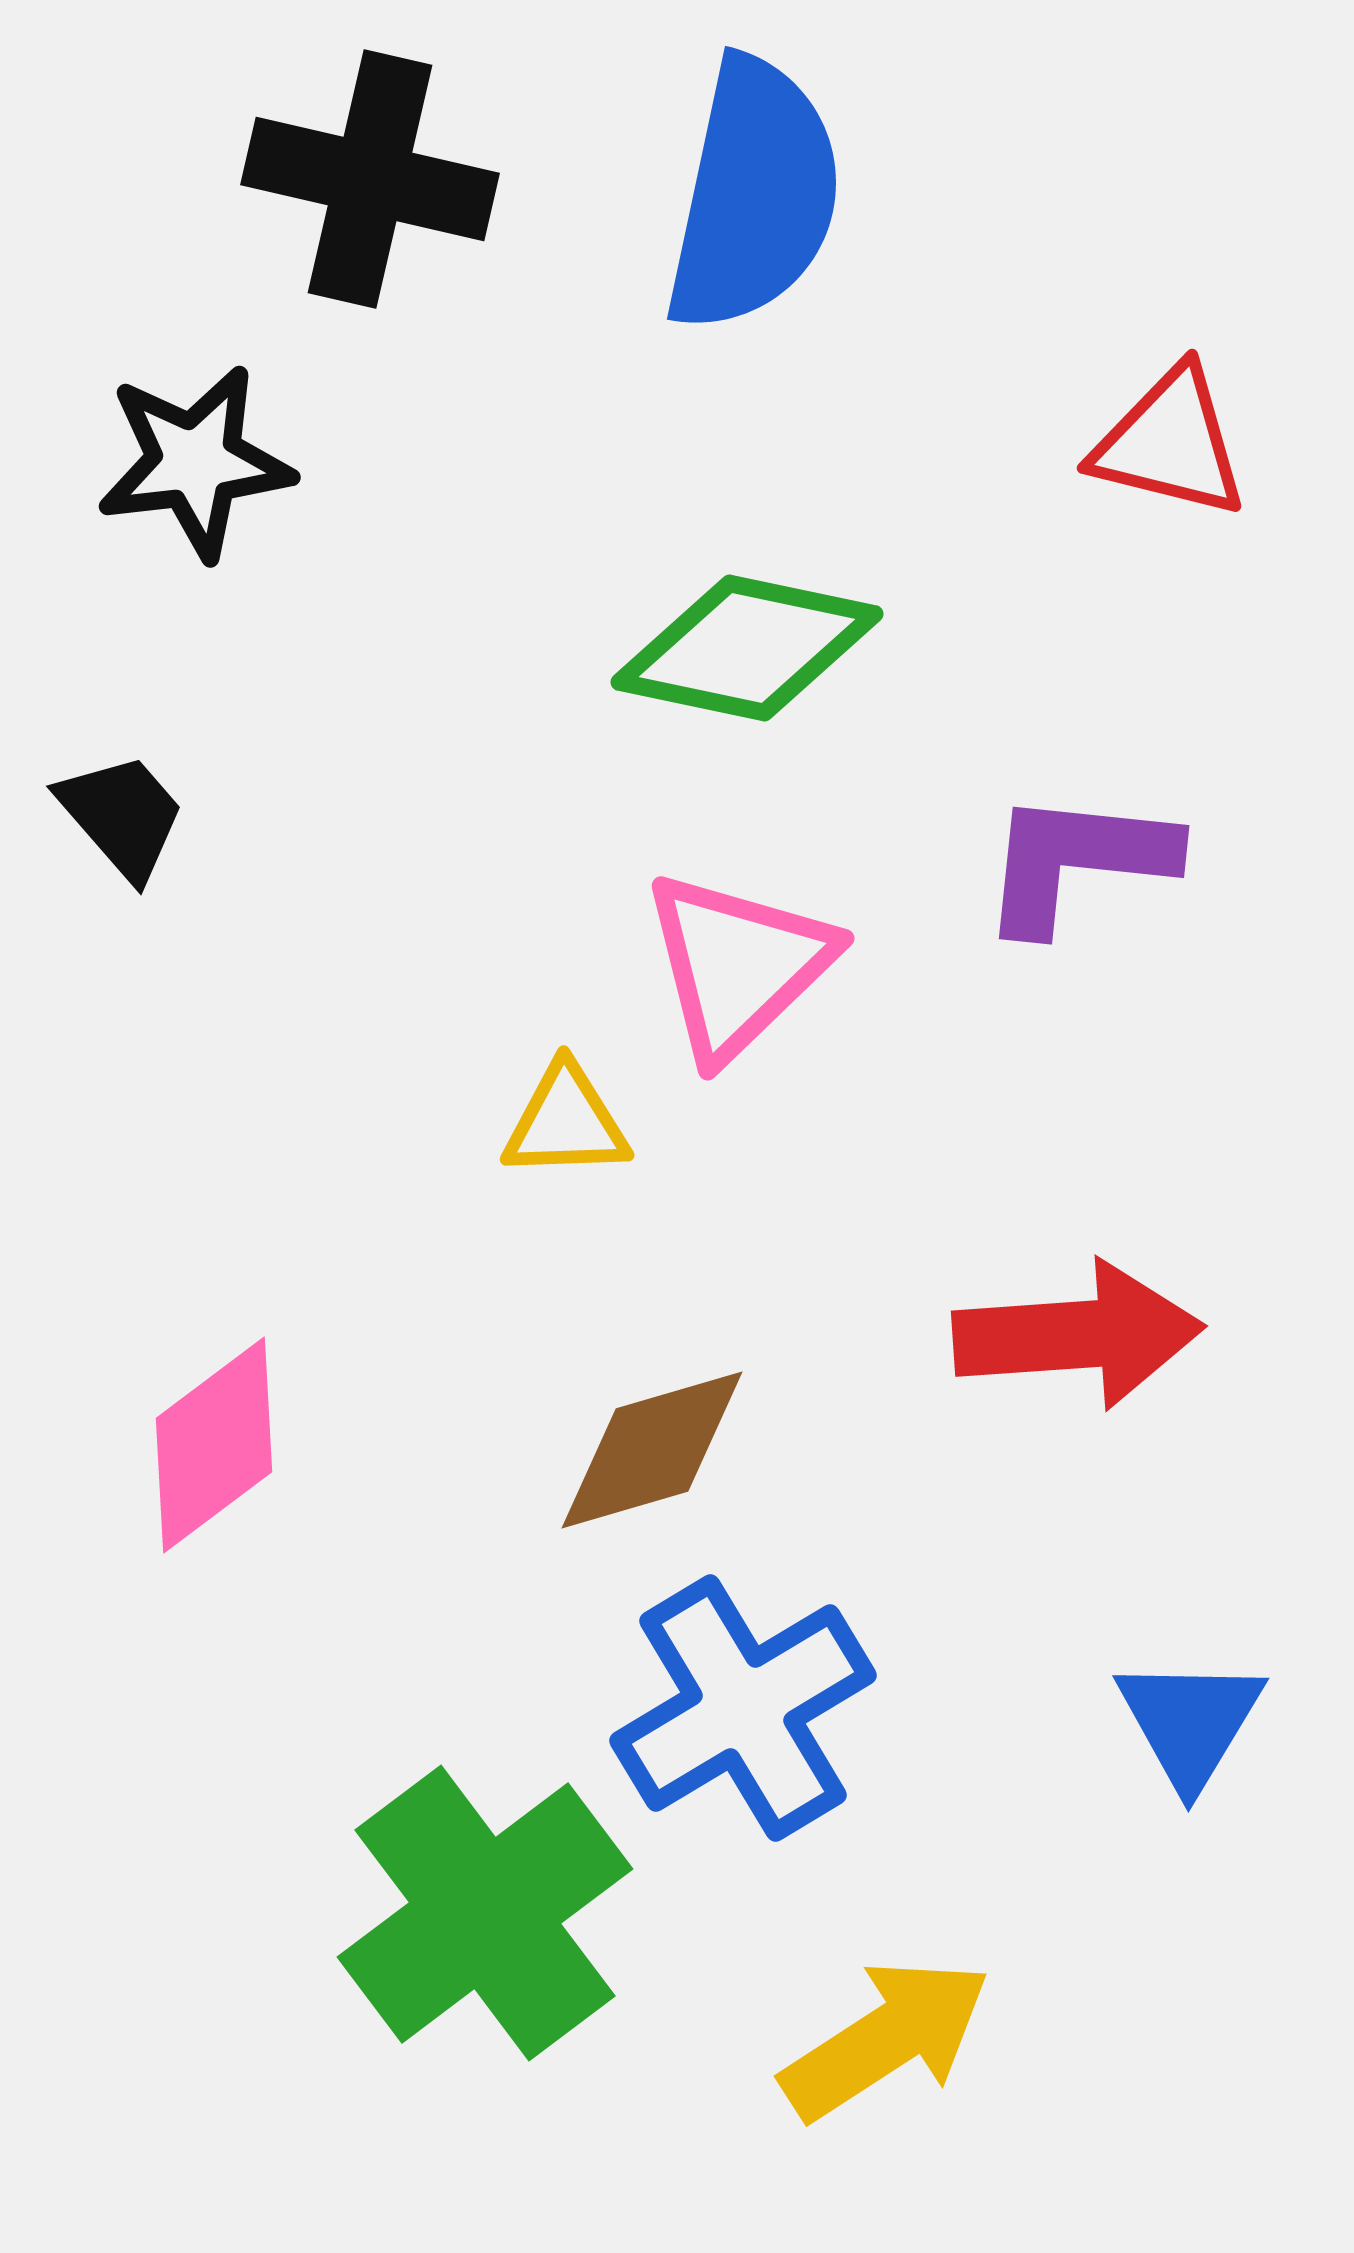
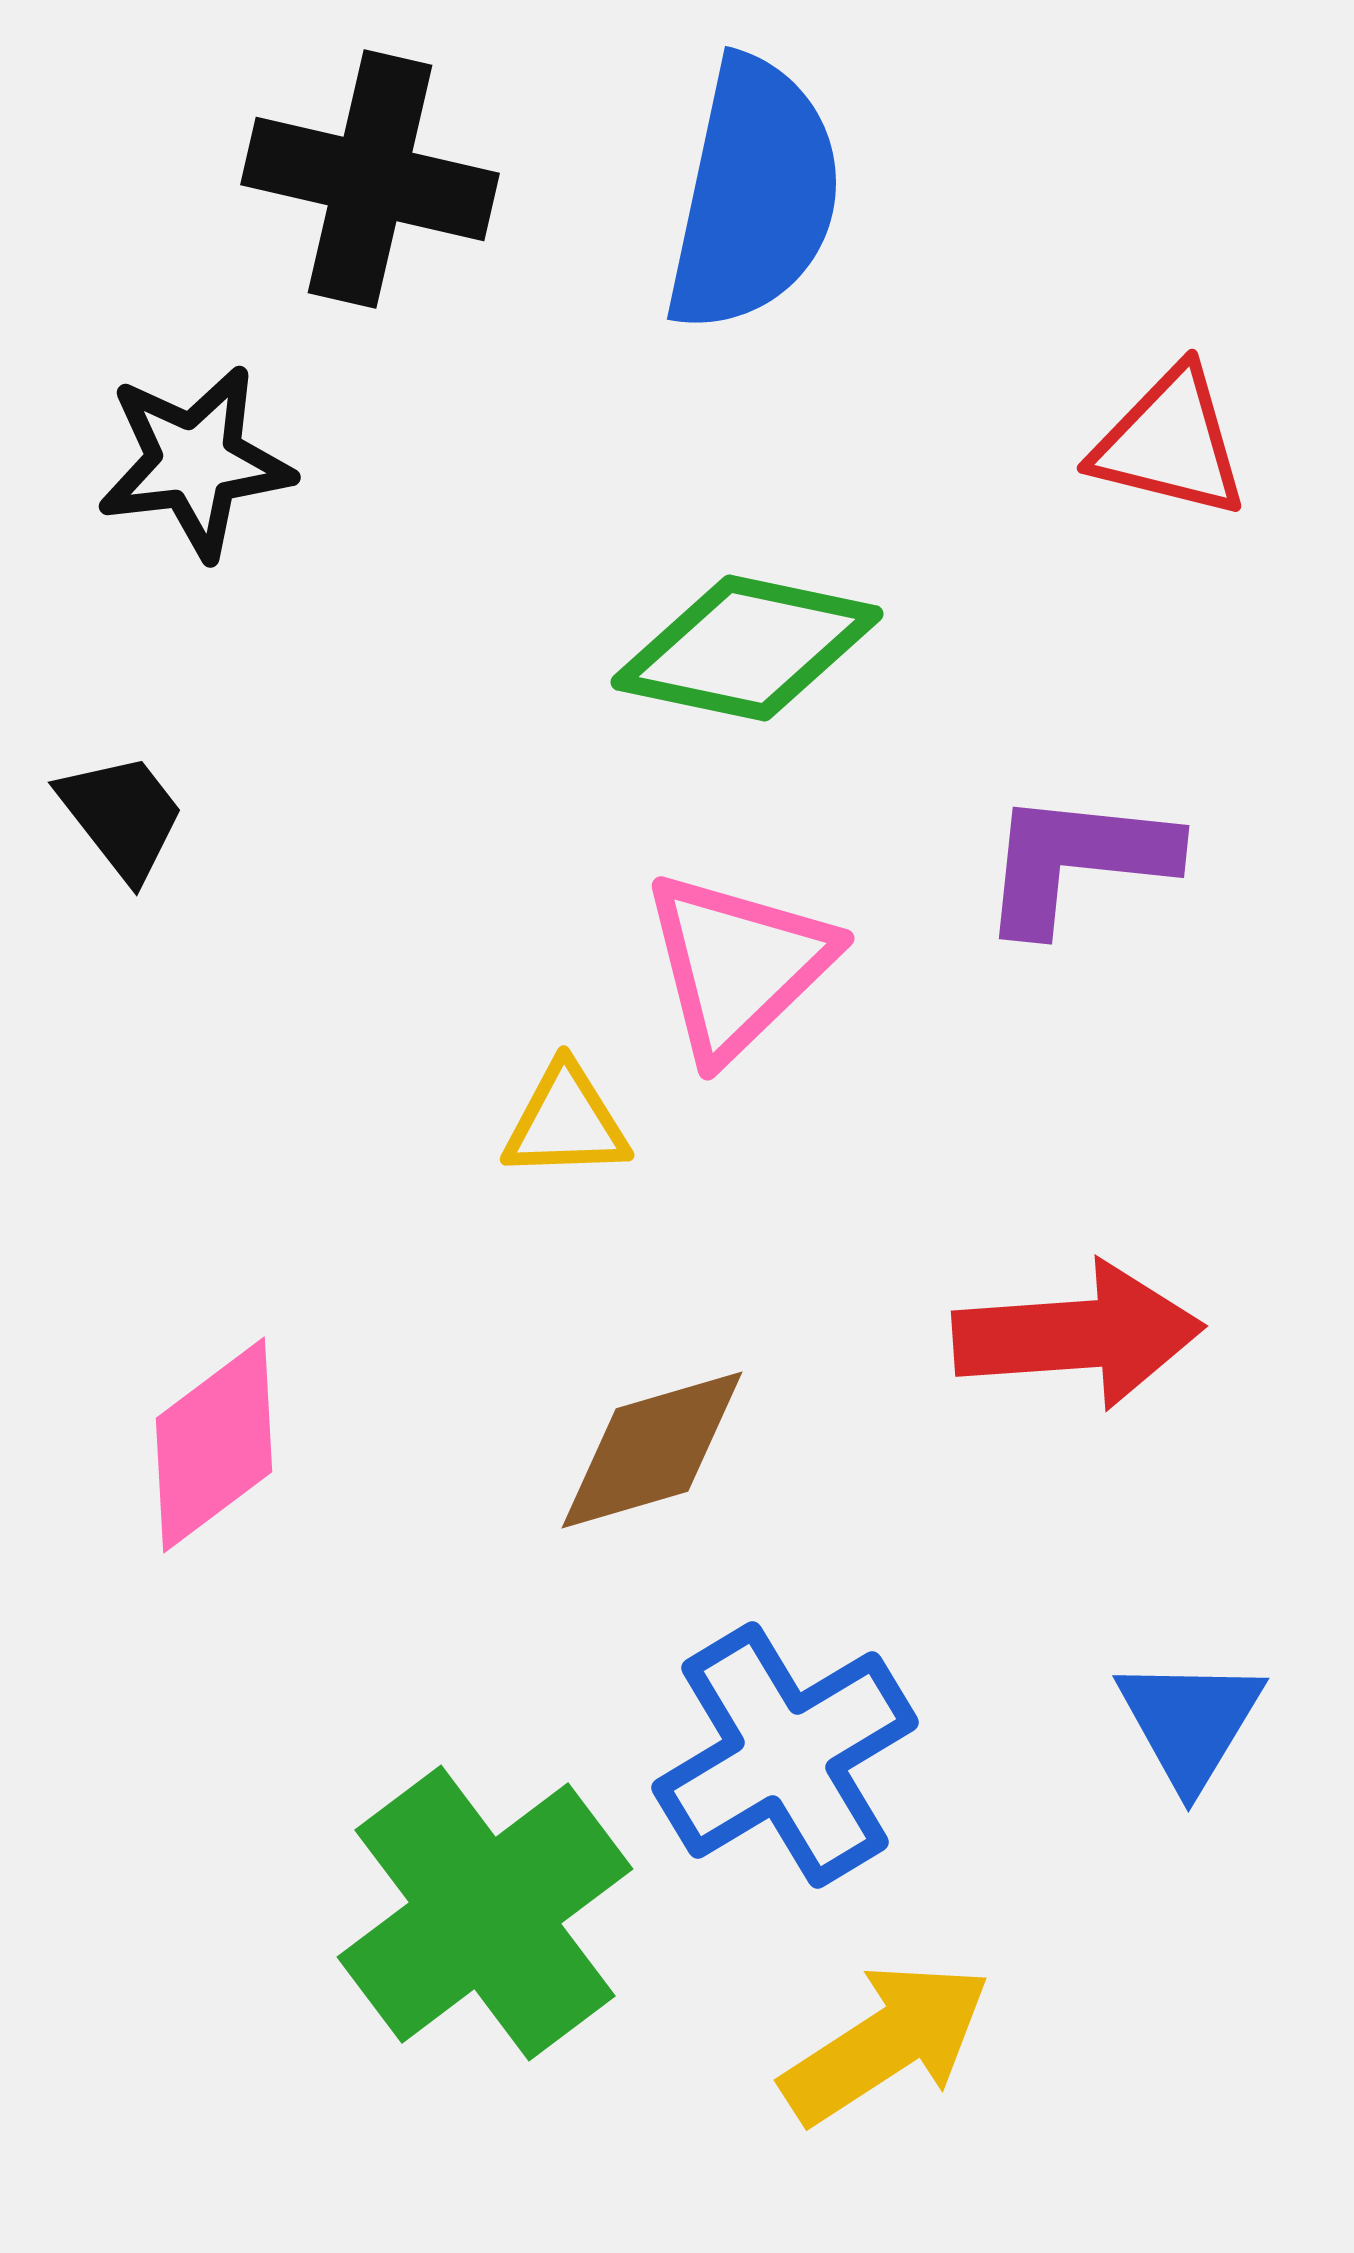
black trapezoid: rotated 3 degrees clockwise
blue cross: moved 42 px right, 47 px down
yellow arrow: moved 4 px down
